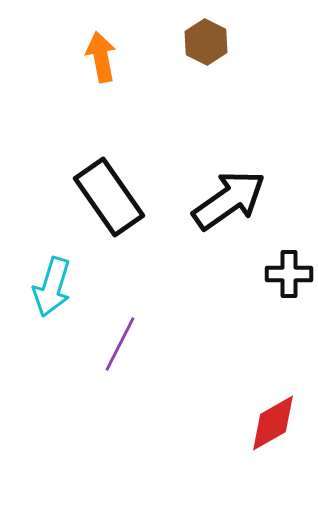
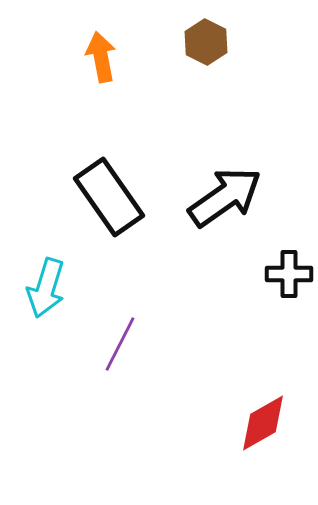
black arrow: moved 4 px left, 3 px up
cyan arrow: moved 6 px left, 1 px down
red diamond: moved 10 px left
